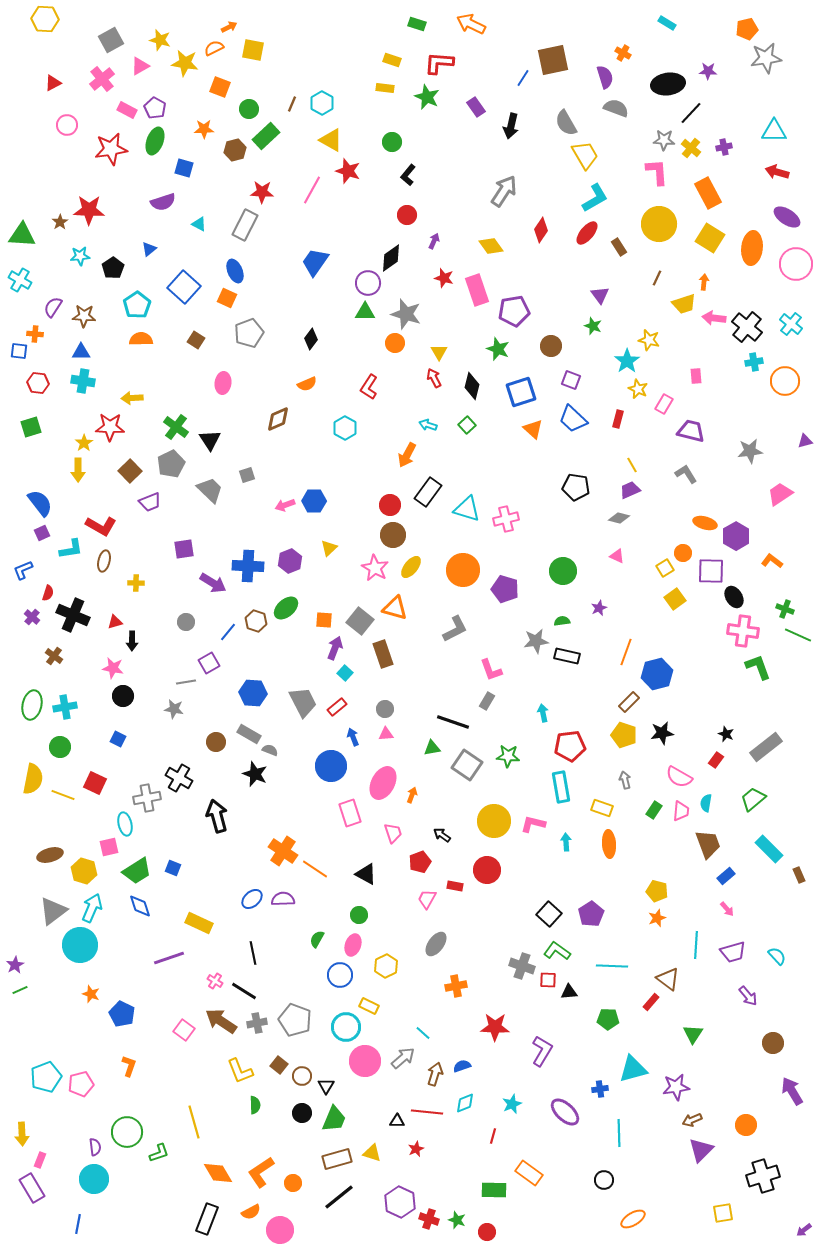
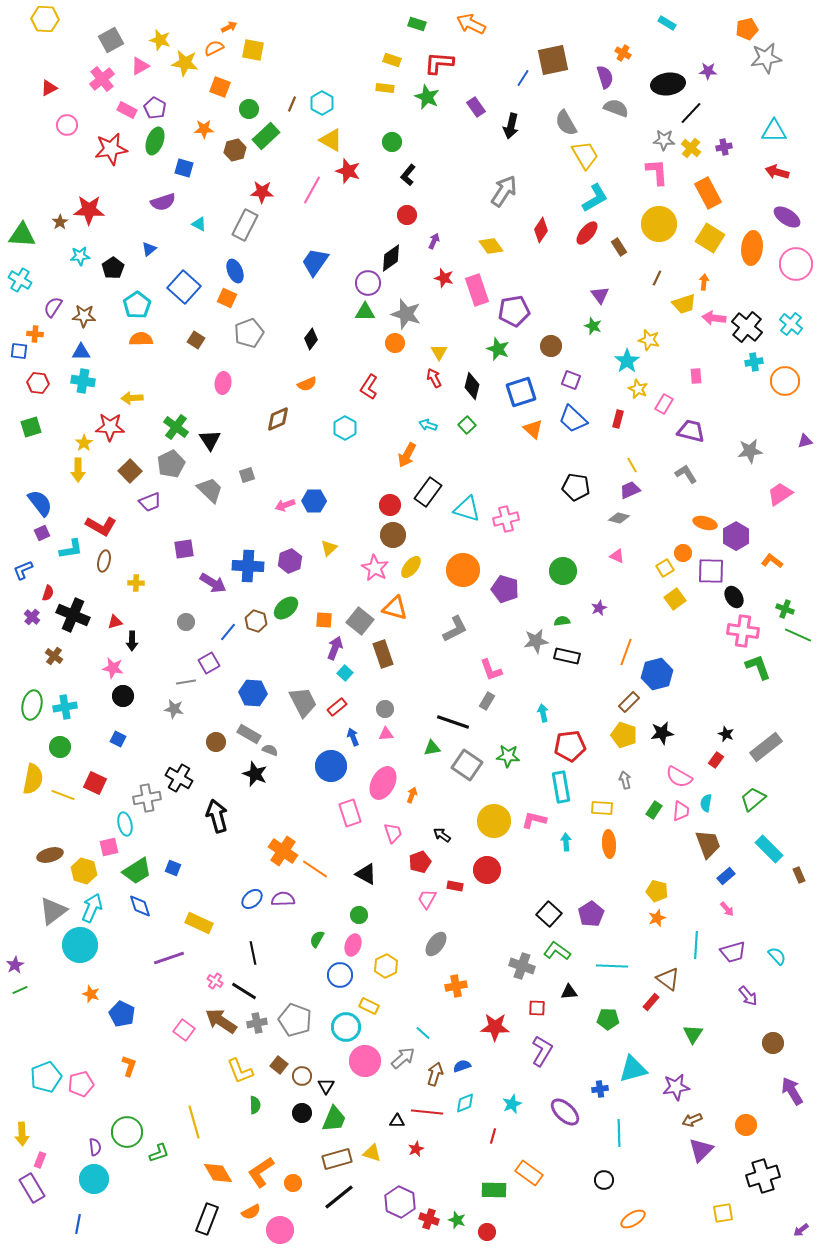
red triangle at (53, 83): moved 4 px left, 5 px down
yellow rectangle at (602, 808): rotated 15 degrees counterclockwise
pink L-shape at (533, 824): moved 1 px right, 4 px up
red square at (548, 980): moved 11 px left, 28 px down
purple arrow at (804, 1230): moved 3 px left
